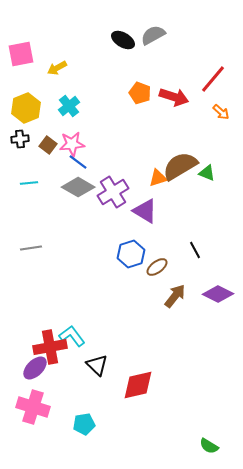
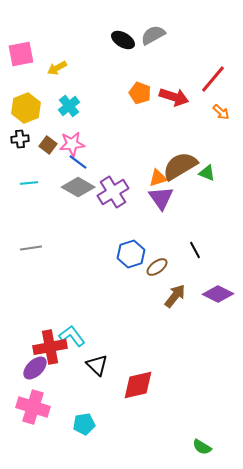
purple triangle: moved 16 px right, 13 px up; rotated 24 degrees clockwise
green semicircle: moved 7 px left, 1 px down
